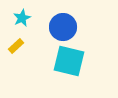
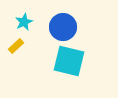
cyan star: moved 2 px right, 4 px down
